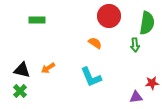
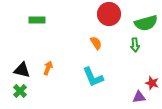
red circle: moved 2 px up
green semicircle: moved 1 px left; rotated 65 degrees clockwise
orange semicircle: moved 1 px right; rotated 24 degrees clockwise
orange arrow: rotated 144 degrees clockwise
cyan L-shape: moved 2 px right
red star: rotated 24 degrees clockwise
purple triangle: moved 3 px right
